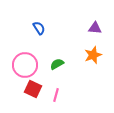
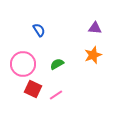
blue semicircle: moved 2 px down
pink circle: moved 2 px left, 1 px up
pink line: rotated 40 degrees clockwise
